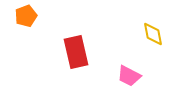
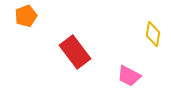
yellow diamond: rotated 20 degrees clockwise
red rectangle: moved 1 px left; rotated 24 degrees counterclockwise
